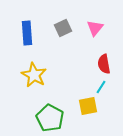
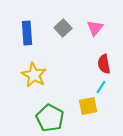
gray square: rotated 18 degrees counterclockwise
